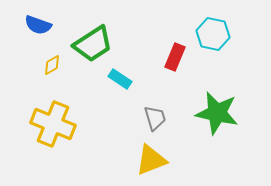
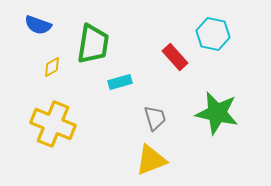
green trapezoid: rotated 48 degrees counterclockwise
red rectangle: rotated 64 degrees counterclockwise
yellow diamond: moved 2 px down
cyan rectangle: moved 3 px down; rotated 50 degrees counterclockwise
